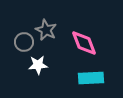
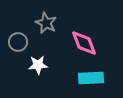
gray star: moved 7 px up
gray circle: moved 6 px left
